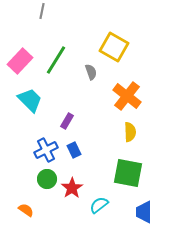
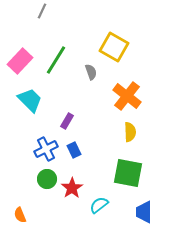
gray line: rotated 14 degrees clockwise
blue cross: moved 1 px up
orange semicircle: moved 6 px left, 5 px down; rotated 147 degrees counterclockwise
